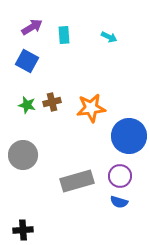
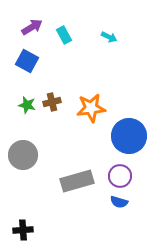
cyan rectangle: rotated 24 degrees counterclockwise
